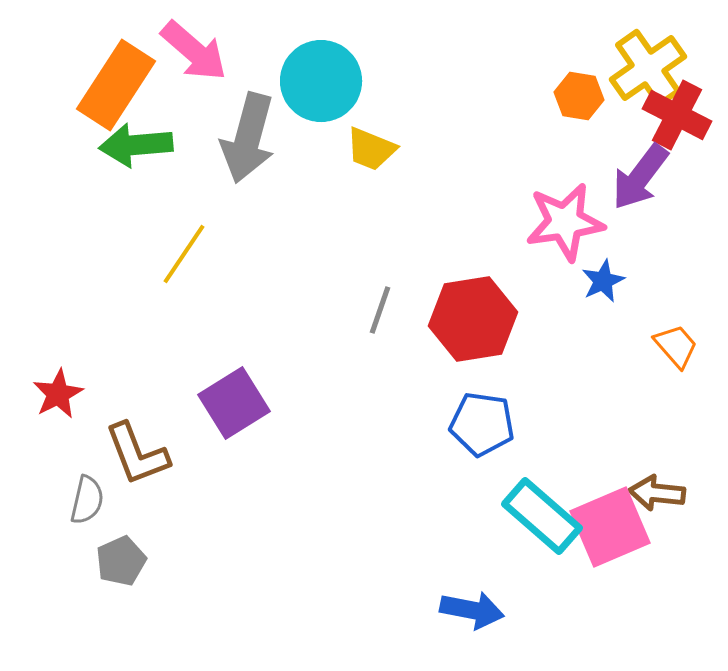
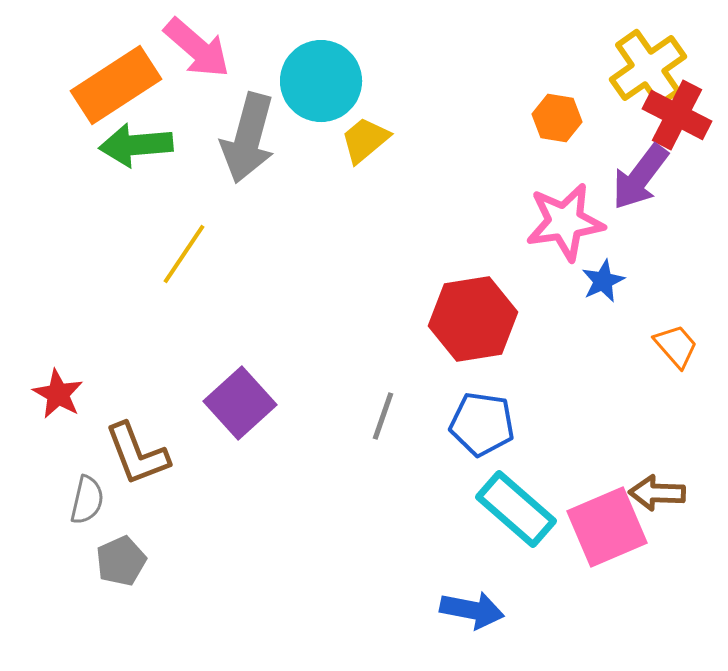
pink arrow: moved 3 px right, 3 px up
orange rectangle: rotated 24 degrees clockwise
orange hexagon: moved 22 px left, 22 px down
yellow trapezoid: moved 6 px left, 9 px up; rotated 118 degrees clockwise
gray line: moved 3 px right, 106 px down
red star: rotated 15 degrees counterclockwise
purple square: moved 6 px right; rotated 10 degrees counterclockwise
brown arrow: rotated 4 degrees counterclockwise
cyan rectangle: moved 26 px left, 7 px up
pink square: moved 3 px left
